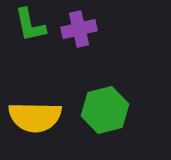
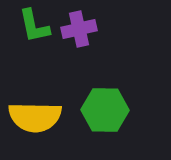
green L-shape: moved 4 px right, 1 px down
green hexagon: rotated 15 degrees clockwise
